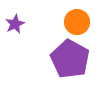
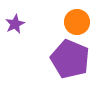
purple pentagon: rotated 6 degrees counterclockwise
